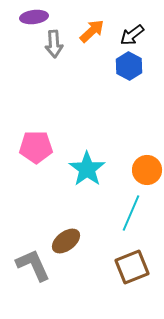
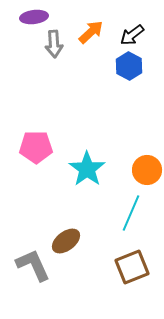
orange arrow: moved 1 px left, 1 px down
